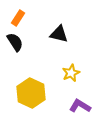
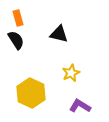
orange rectangle: rotated 49 degrees counterclockwise
black semicircle: moved 1 px right, 2 px up
